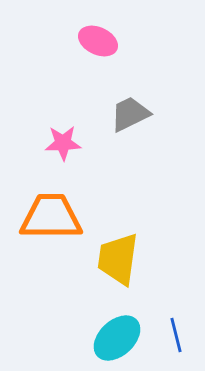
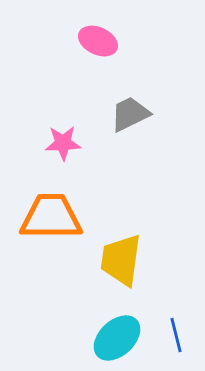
yellow trapezoid: moved 3 px right, 1 px down
